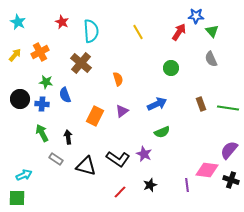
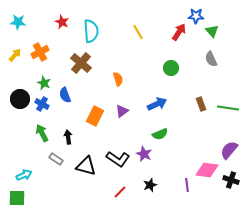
cyan star: rotated 21 degrees counterclockwise
green star: moved 2 px left, 1 px down; rotated 16 degrees clockwise
blue cross: rotated 24 degrees clockwise
green semicircle: moved 2 px left, 2 px down
